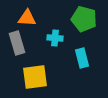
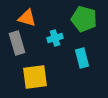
orange triangle: rotated 12 degrees clockwise
cyan cross: rotated 21 degrees counterclockwise
